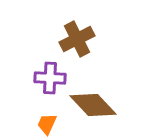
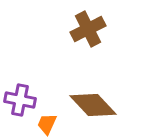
brown cross: moved 11 px right, 10 px up
purple cross: moved 30 px left, 22 px down; rotated 8 degrees clockwise
